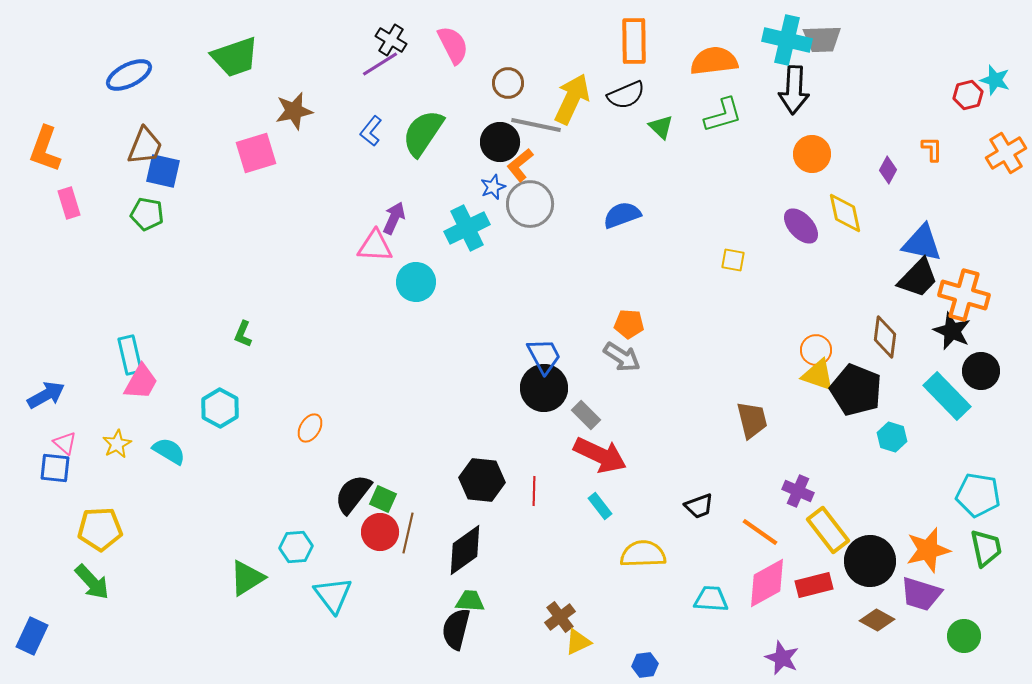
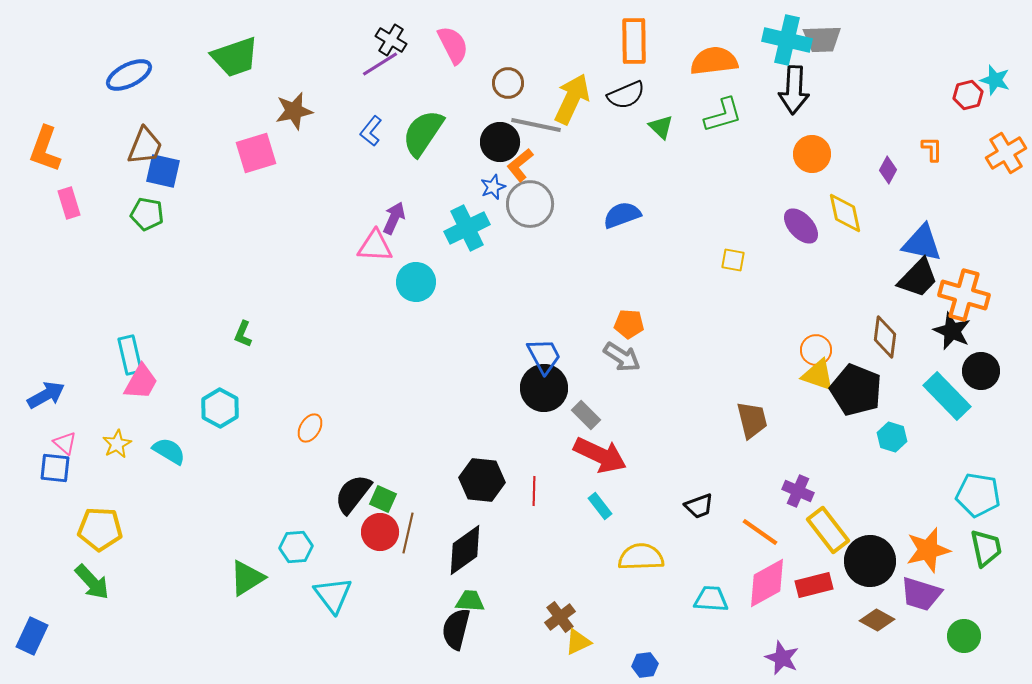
yellow pentagon at (100, 529): rotated 6 degrees clockwise
yellow semicircle at (643, 554): moved 2 px left, 3 px down
